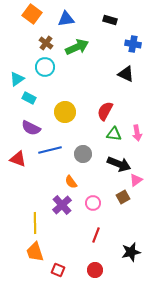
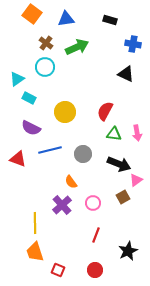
black star: moved 3 px left, 1 px up; rotated 12 degrees counterclockwise
